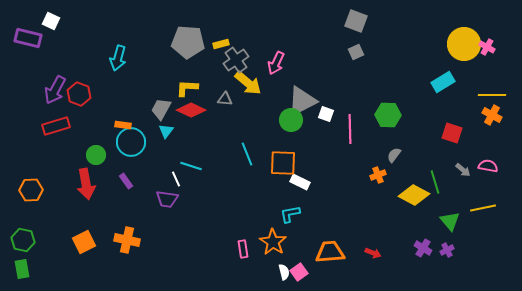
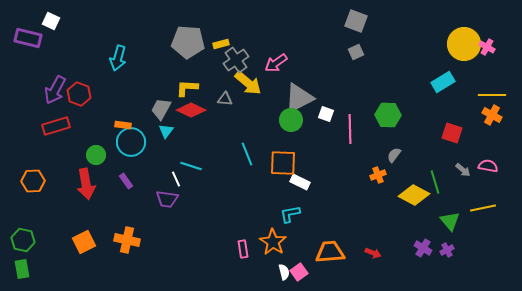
pink arrow at (276, 63): rotated 30 degrees clockwise
gray triangle at (302, 101): moved 3 px left, 3 px up
orange hexagon at (31, 190): moved 2 px right, 9 px up
